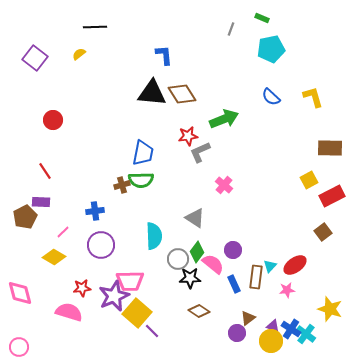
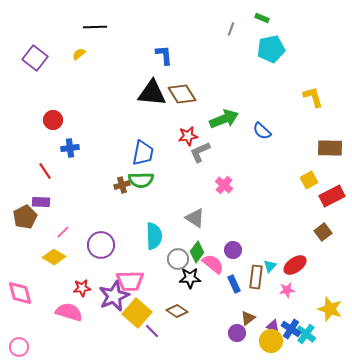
blue semicircle at (271, 97): moved 9 px left, 34 px down
blue cross at (95, 211): moved 25 px left, 63 px up
brown diamond at (199, 311): moved 22 px left
